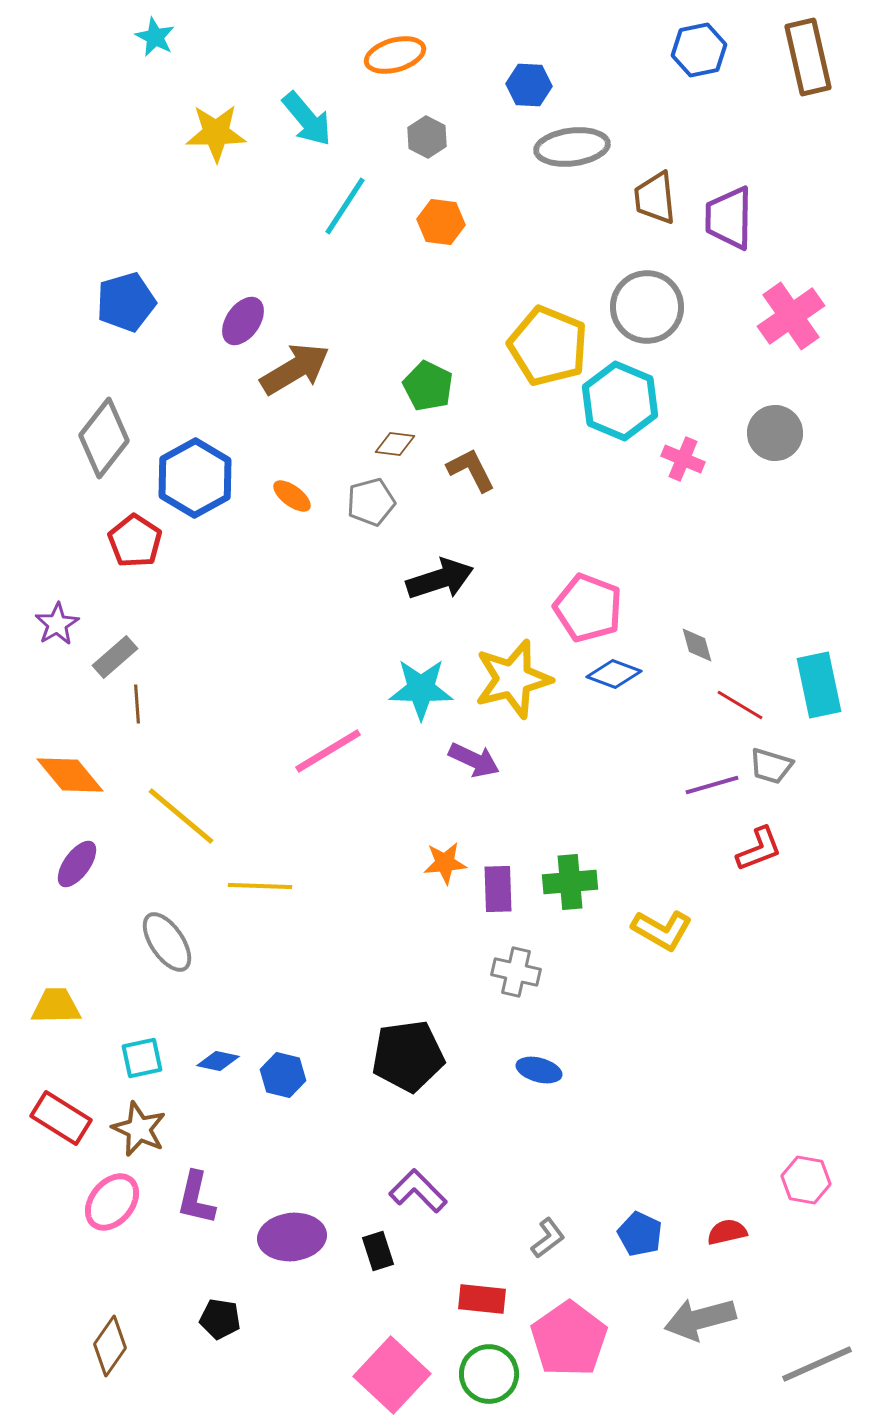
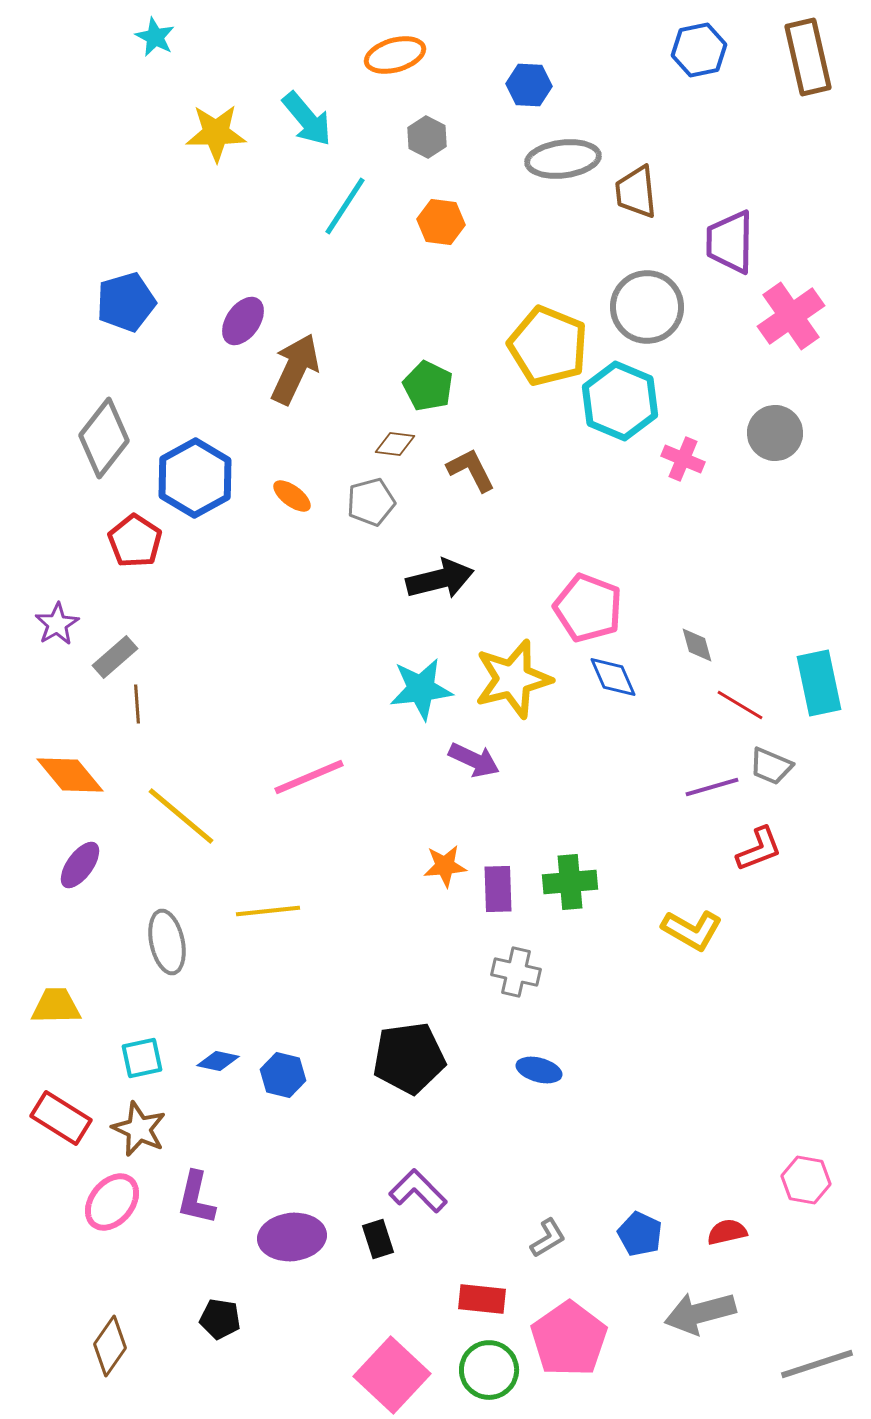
gray ellipse at (572, 147): moved 9 px left, 12 px down
brown trapezoid at (655, 198): moved 19 px left, 6 px up
purple trapezoid at (729, 218): moved 1 px right, 24 px down
brown arrow at (295, 369): rotated 34 degrees counterclockwise
black arrow at (440, 579): rotated 4 degrees clockwise
blue diamond at (614, 674): moved 1 px left, 3 px down; rotated 46 degrees clockwise
cyan rectangle at (819, 685): moved 2 px up
cyan star at (421, 689): rotated 8 degrees counterclockwise
pink line at (328, 751): moved 19 px left, 26 px down; rotated 8 degrees clockwise
gray trapezoid at (771, 766): rotated 6 degrees clockwise
purple line at (712, 785): moved 2 px down
orange star at (445, 863): moved 3 px down
purple ellipse at (77, 864): moved 3 px right, 1 px down
yellow line at (260, 886): moved 8 px right, 25 px down; rotated 8 degrees counterclockwise
yellow L-shape at (662, 930): moved 30 px right
gray ellipse at (167, 942): rotated 22 degrees clockwise
black pentagon at (408, 1056): moved 1 px right, 2 px down
gray L-shape at (548, 1238): rotated 6 degrees clockwise
black rectangle at (378, 1251): moved 12 px up
gray arrow at (700, 1319): moved 6 px up
gray line at (817, 1364): rotated 6 degrees clockwise
green circle at (489, 1374): moved 4 px up
